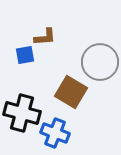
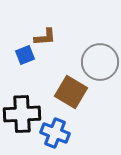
blue square: rotated 12 degrees counterclockwise
black cross: moved 1 px down; rotated 18 degrees counterclockwise
